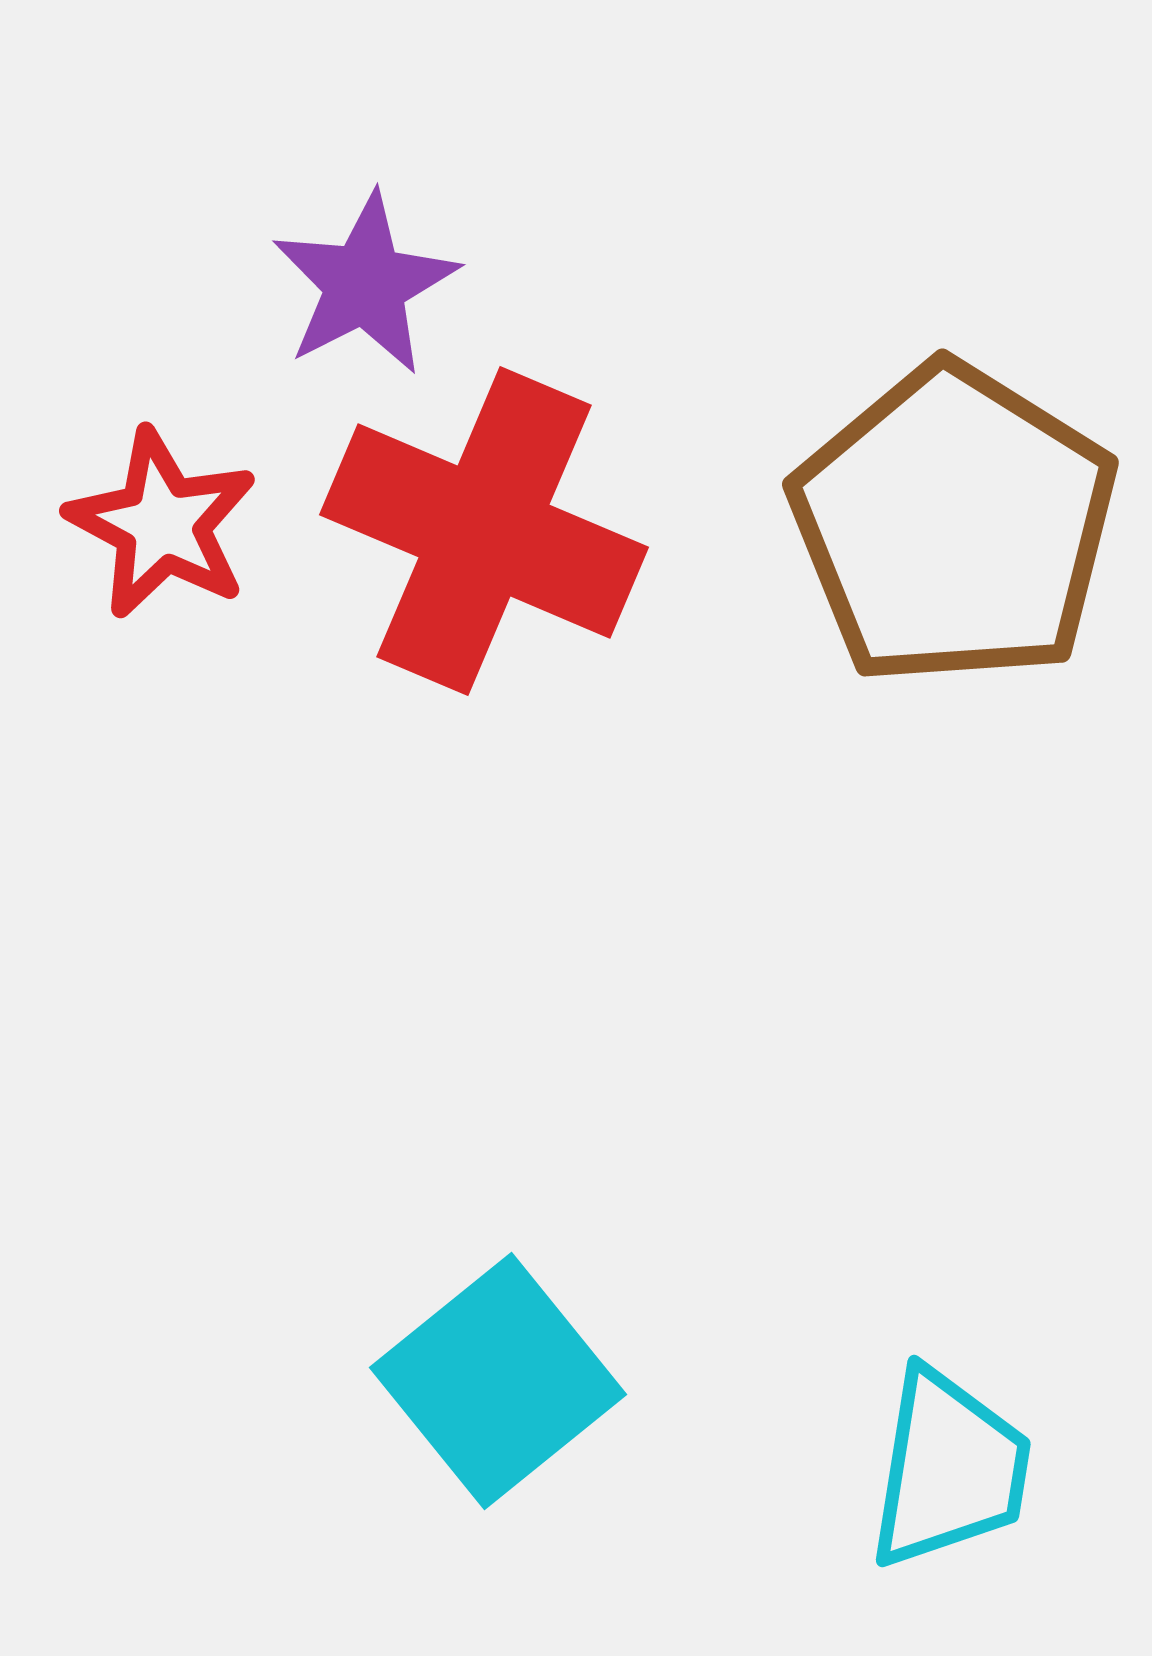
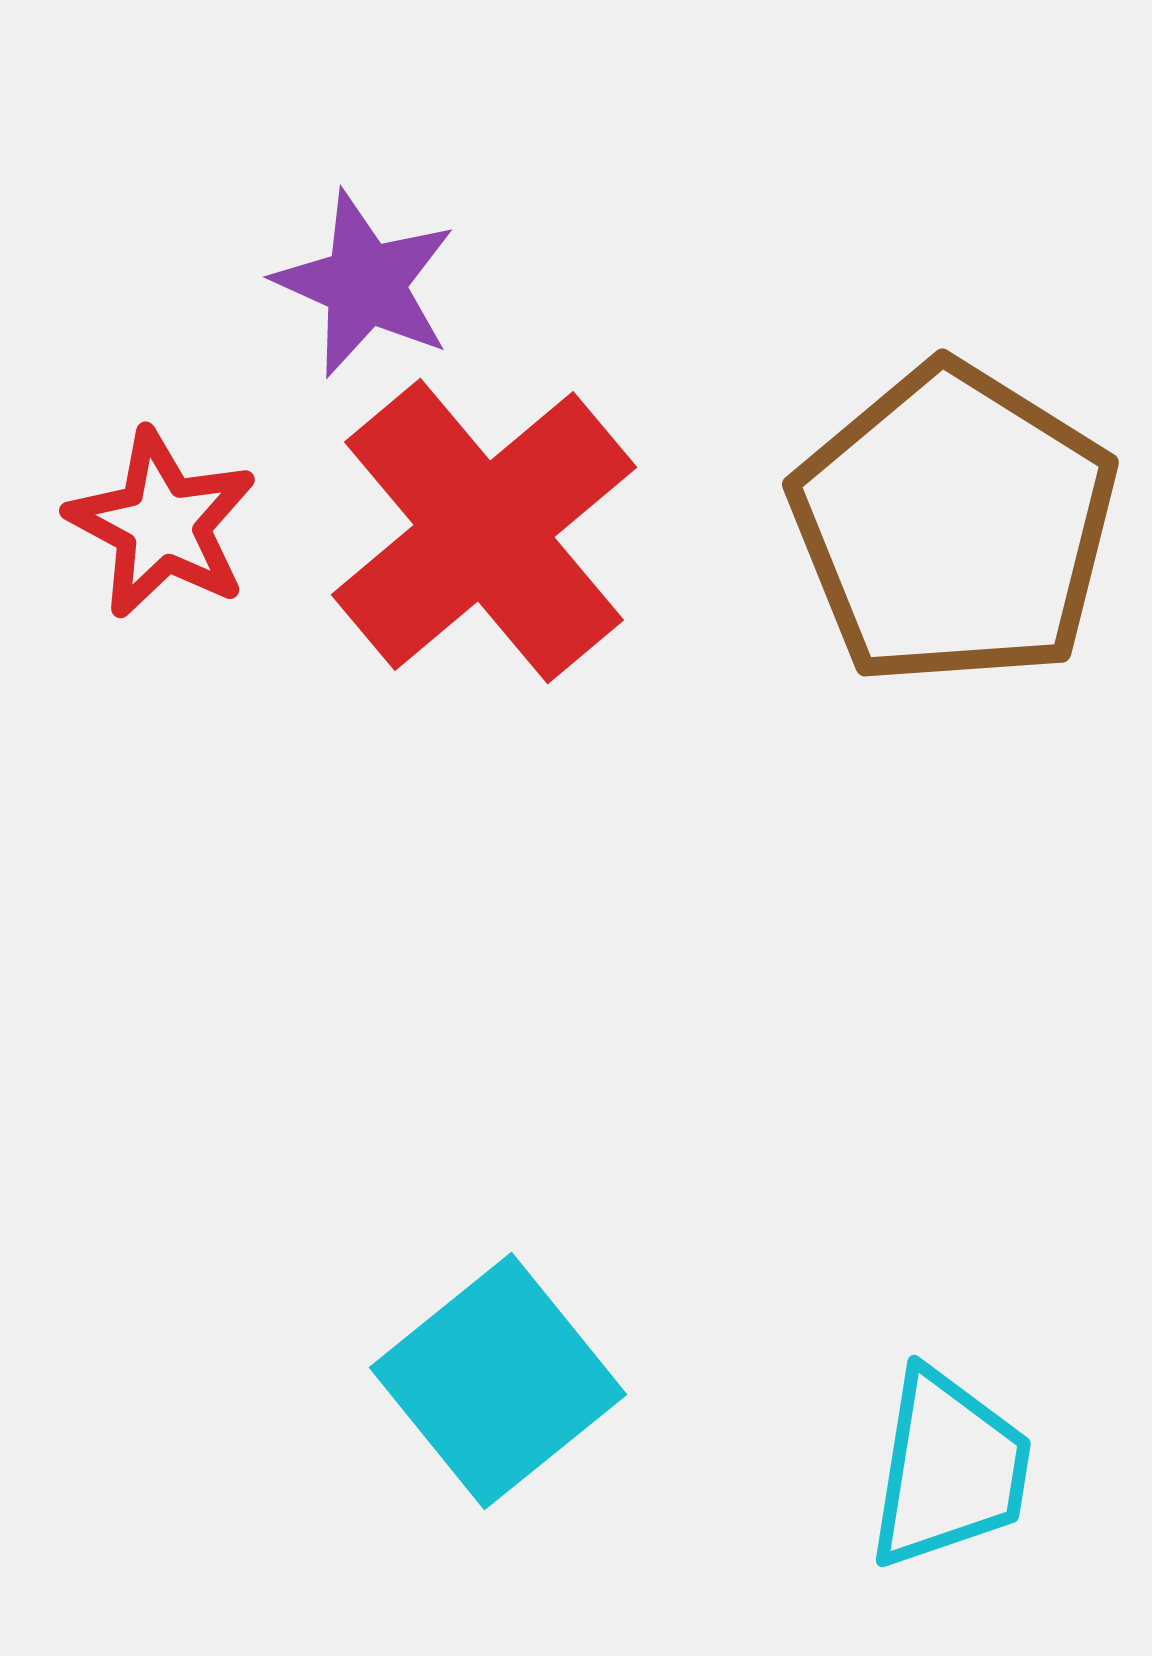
purple star: rotated 21 degrees counterclockwise
red cross: rotated 27 degrees clockwise
